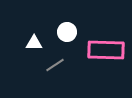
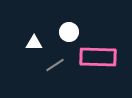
white circle: moved 2 px right
pink rectangle: moved 8 px left, 7 px down
